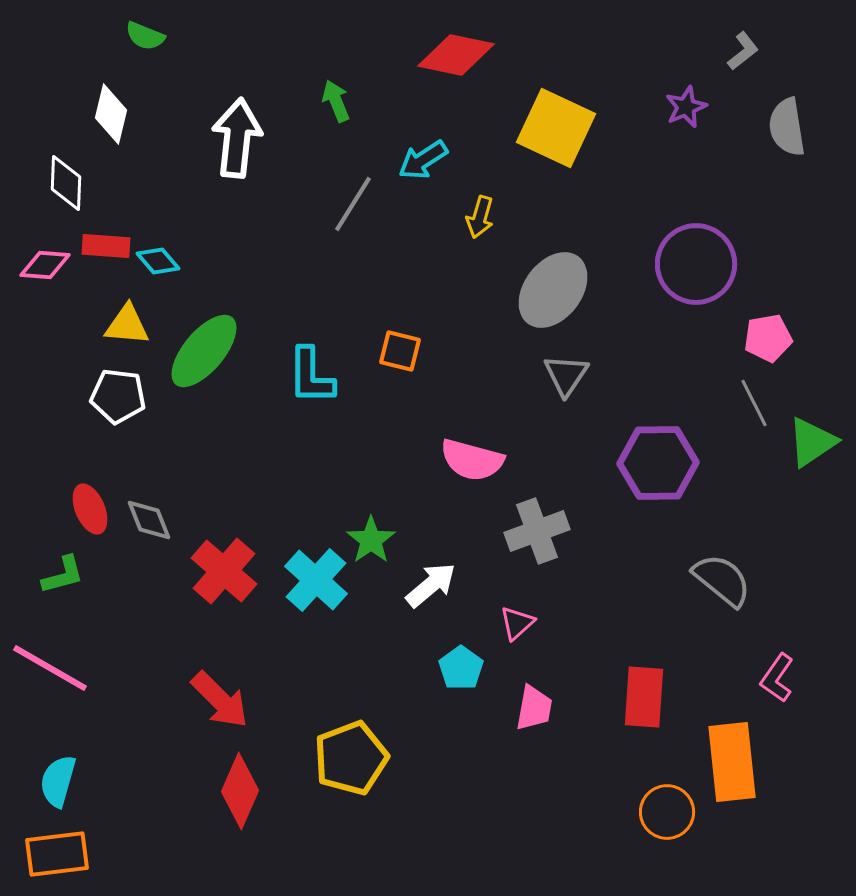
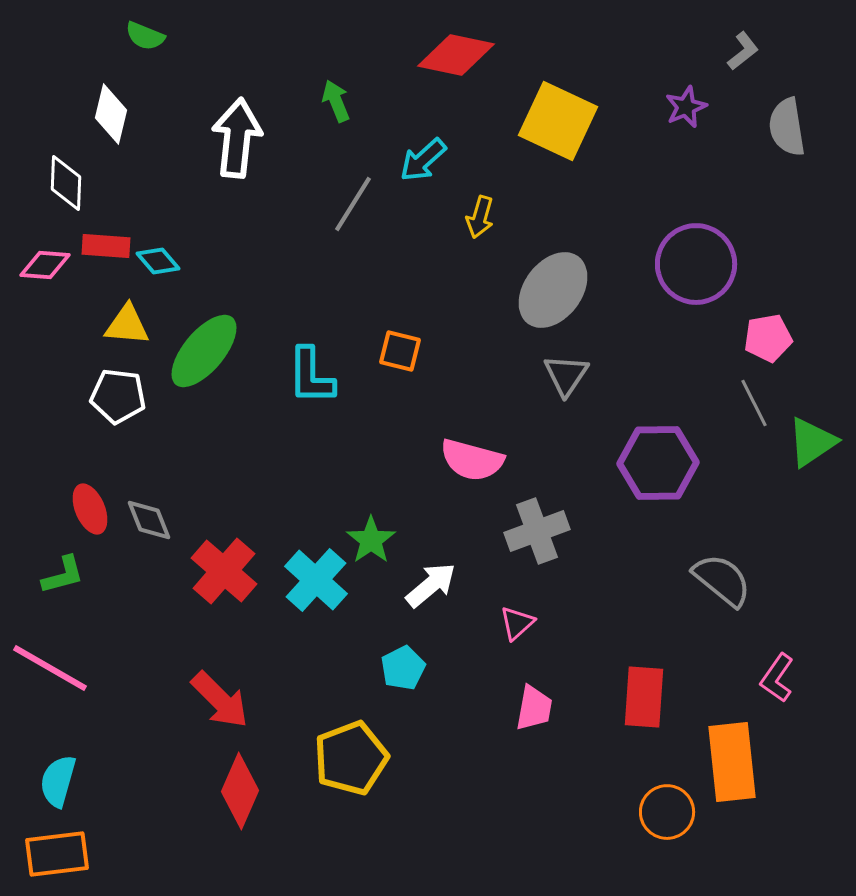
yellow square at (556, 128): moved 2 px right, 7 px up
cyan arrow at (423, 160): rotated 9 degrees counterclockwise
cyan pentagon at (461, 668): moved 58 px left; rotated 9 degrees clockwise
